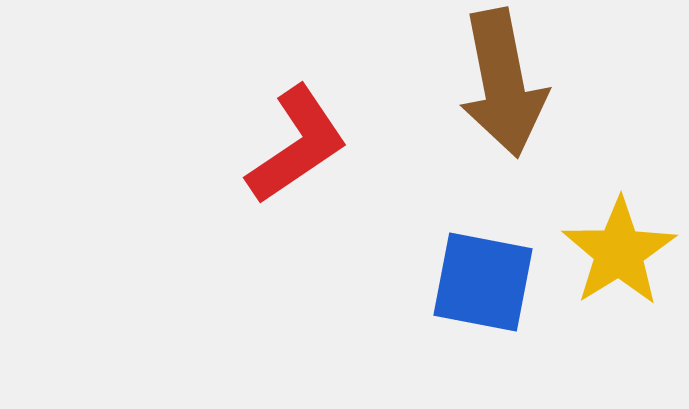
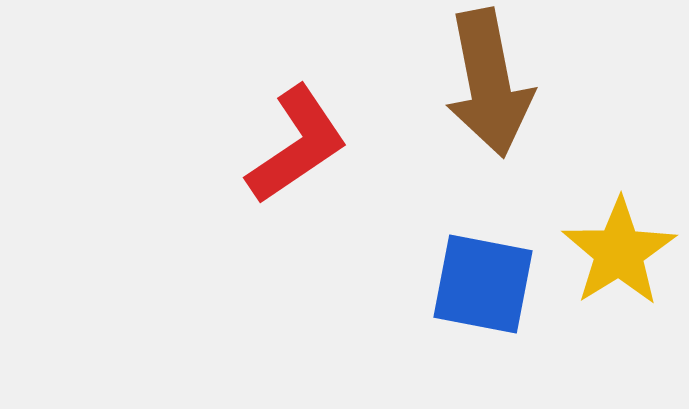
brown arrow: moved 14 px left
blue square: moved 2 px down
